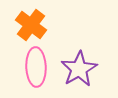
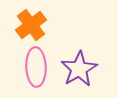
orange cross: rotated 16 degrees clockwise
